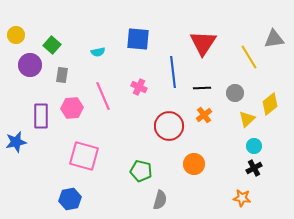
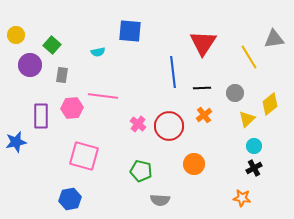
blue square: moved 8 px left, 8 px up
pink cross: moved 1 px left, 37 px down; rotated 14 degrees clockwise
pink line: rotated 60 degrees counterclockwise
gray semicircle: rotated 78 degrees clockwise
